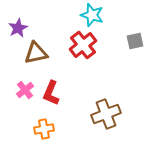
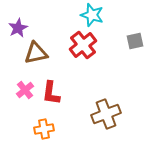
red L-shape: rotated 15 degrees counterclockwise
